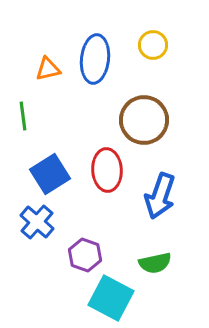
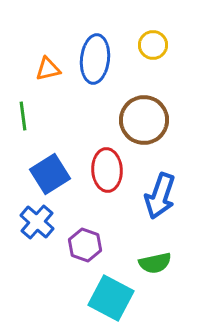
purple hexagon: moved 10 px up
